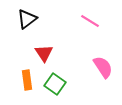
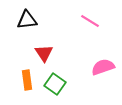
black triangle: moved 1 px down; rotated 30 degrees clockwise
pink semicircle: rotated 75 degrees counterclockwise
